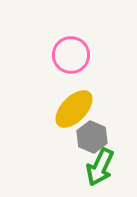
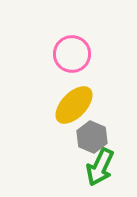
pink circle: moved 1 px right, 1 px up
yellow ellipse: moved 4 px up
